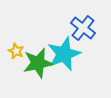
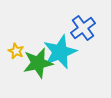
blue cross: rotated 15 degrees clockwise
cyan star: moved 4 px left, 2 px up
